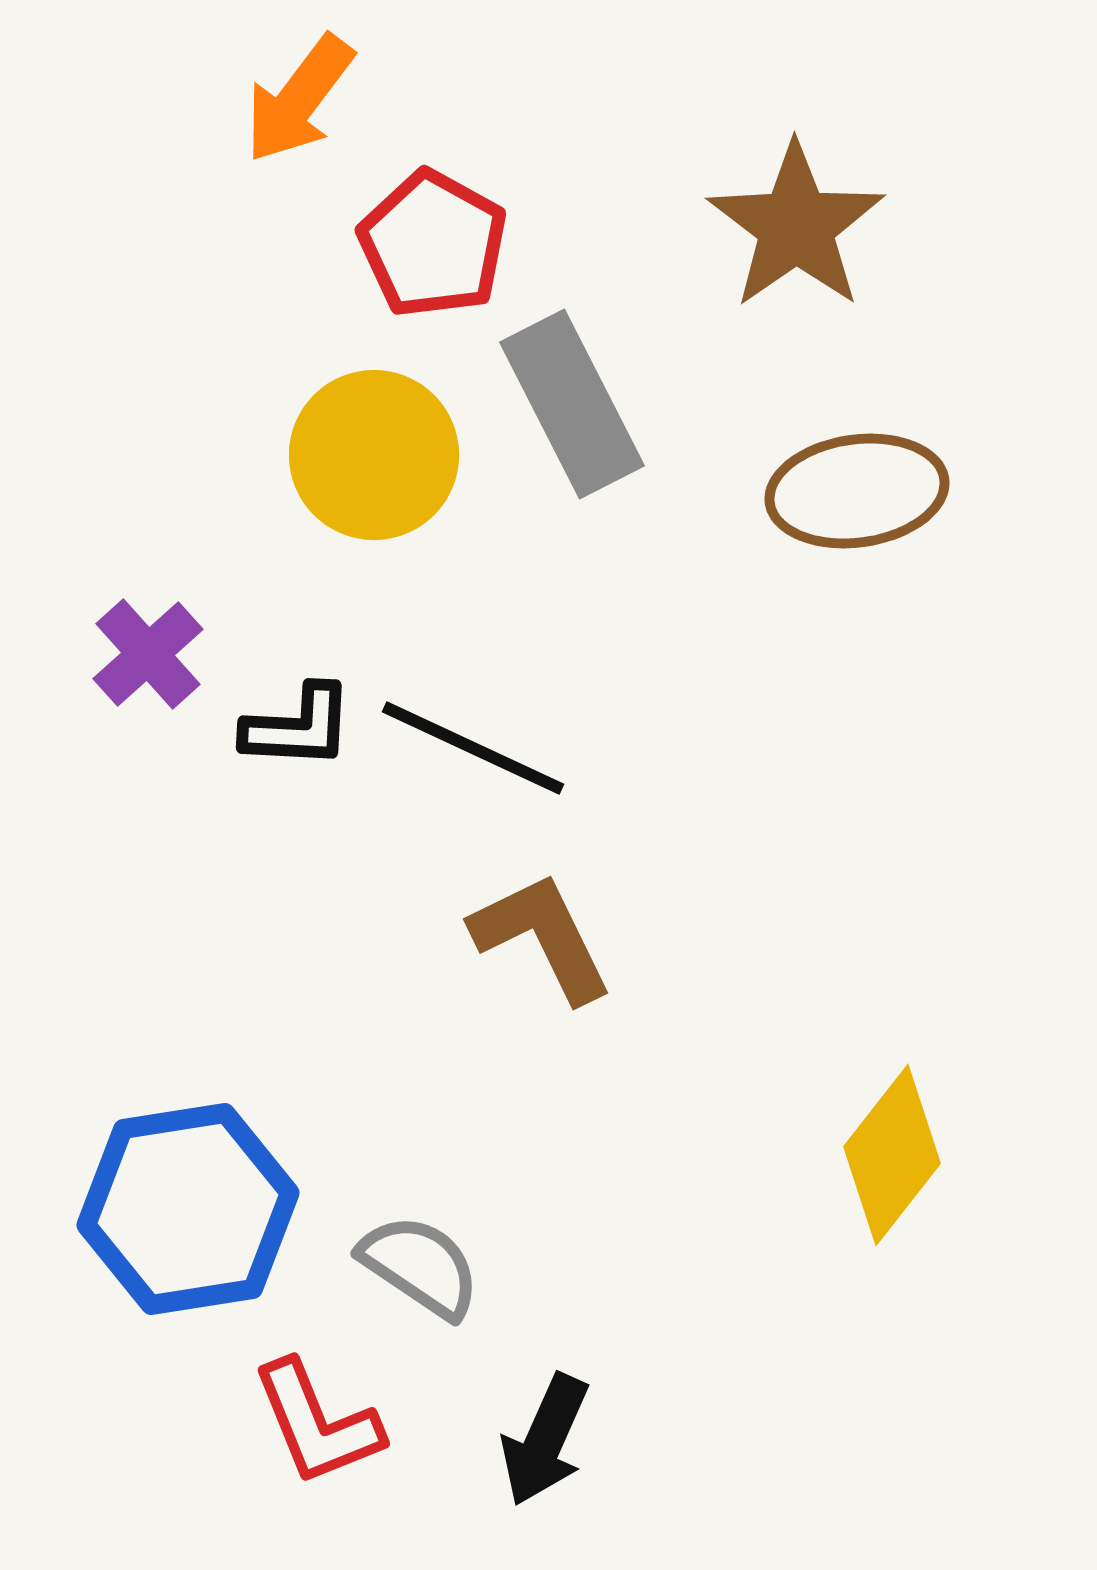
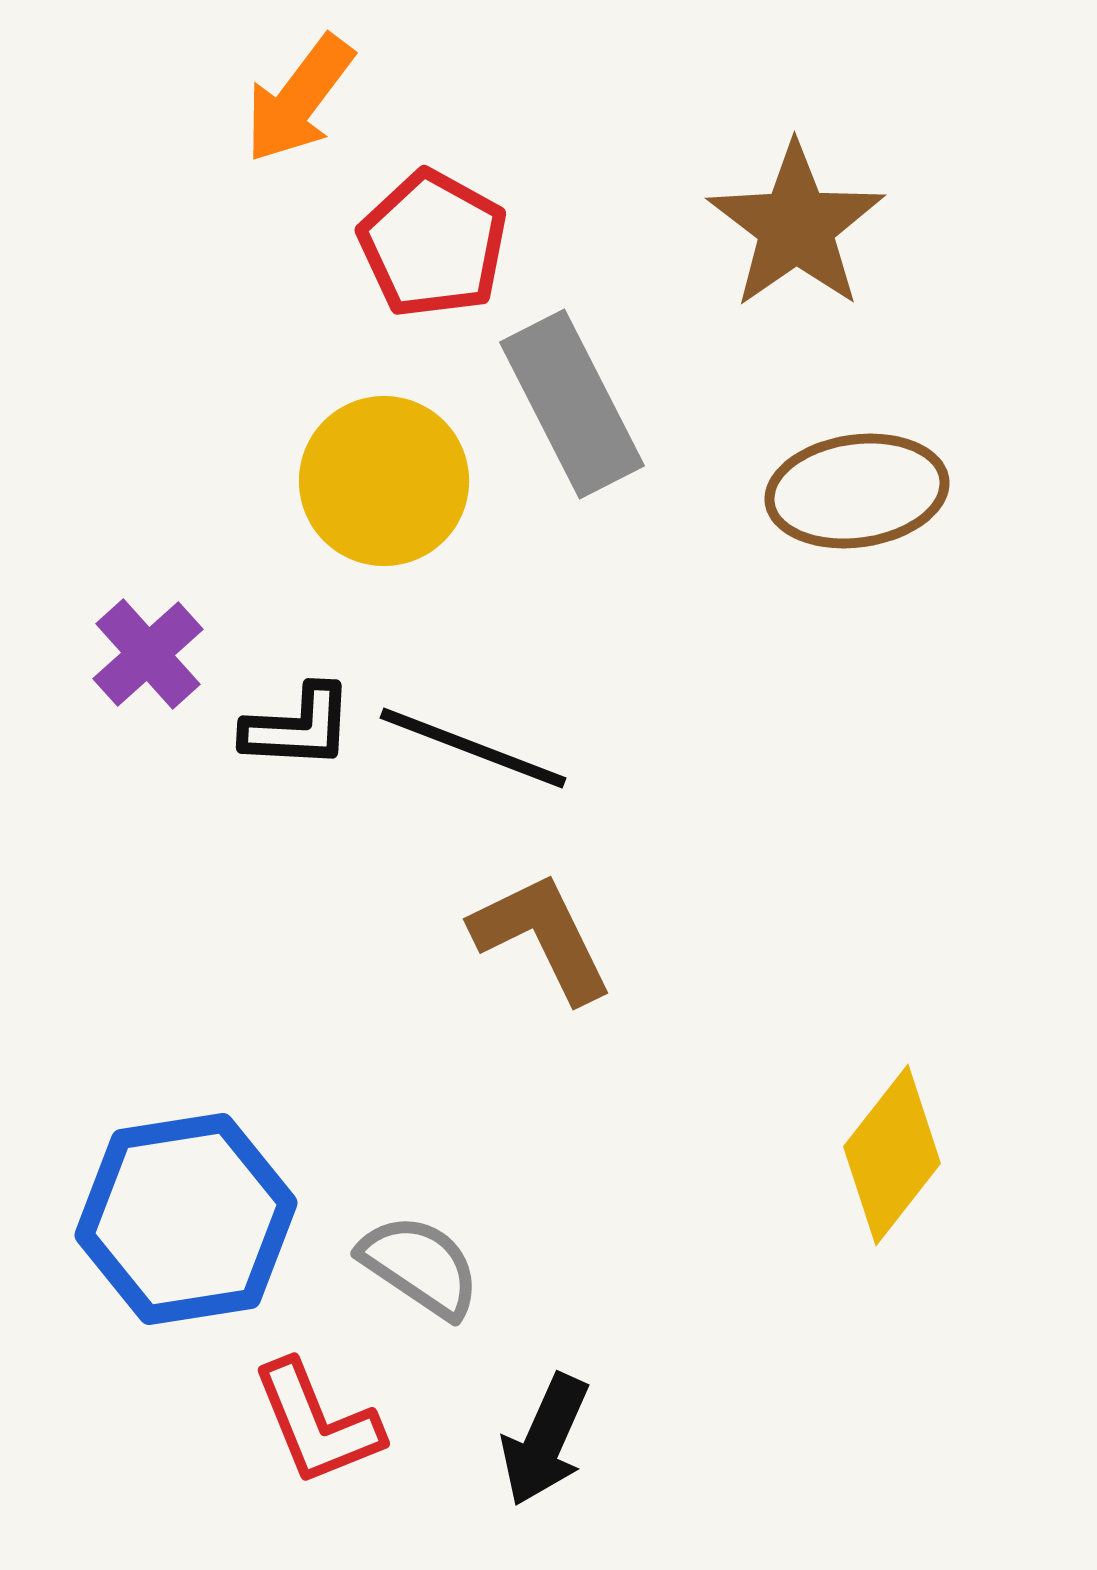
yellow circle: moved 10 px right, 26 px down
black line: rotated 4 degrees counterclockwise
blue hexagon: moved 2 px left, 10 px down
